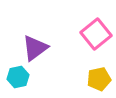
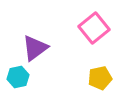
pink square: moved 2 px left, 6 px up
yellow pentagon: moved 1 px right, 1 px up
